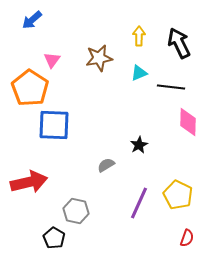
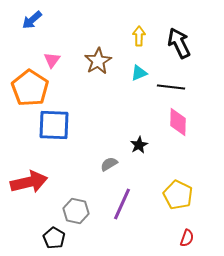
brown star: moved 1 px left, 3 px down; rotated 20 degrees counterclockwise
pink diamond: moved 10 px left
gray semicircle: moved 3 px right, 1 px up
purple line: moved 17 px left, 1 px down
